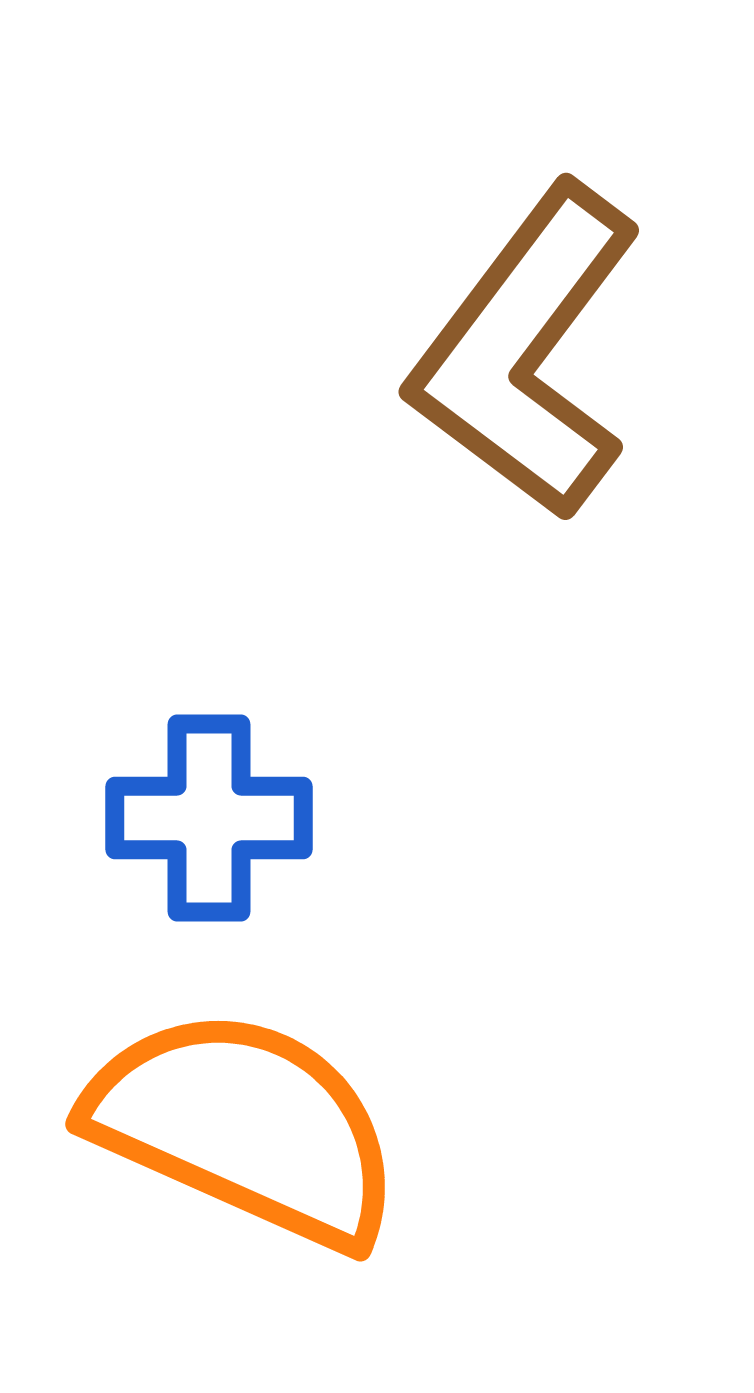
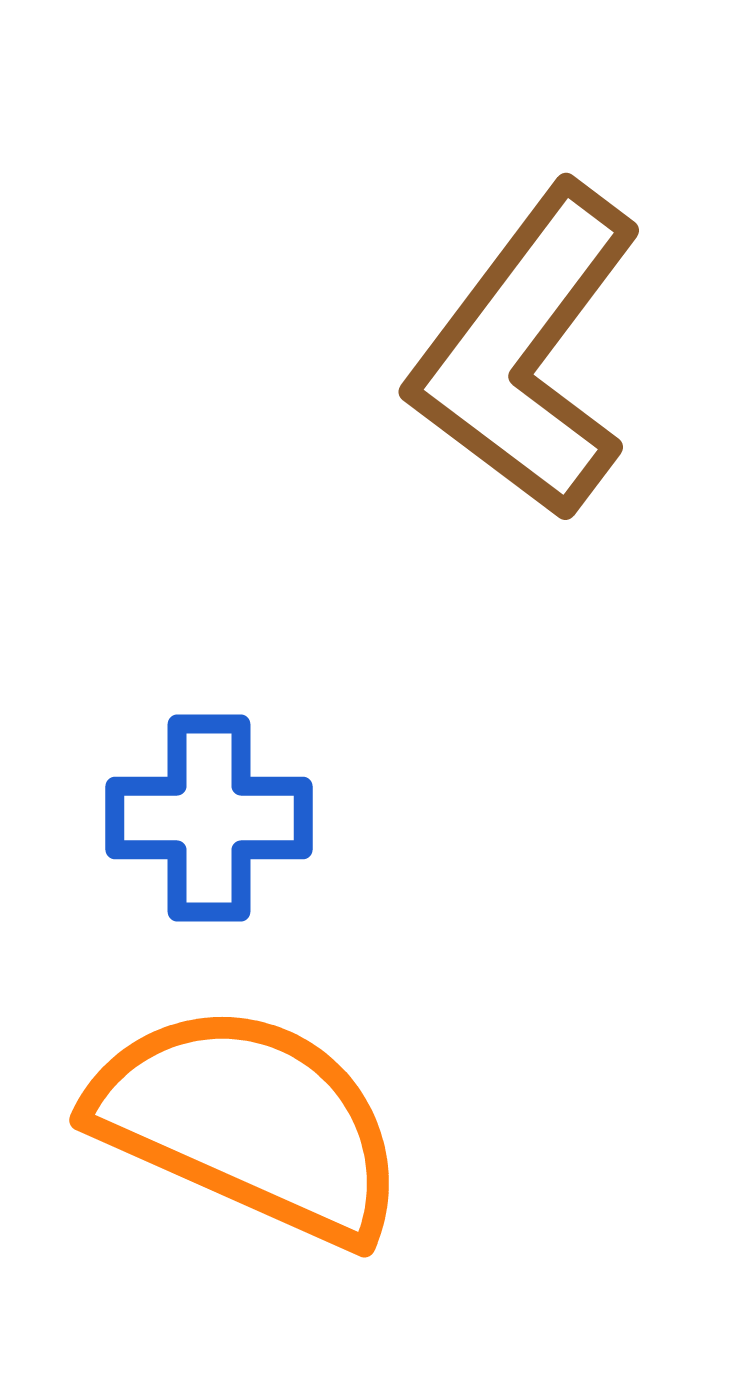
orange semicircle: moved 4 px right, 4 px up
